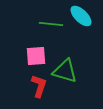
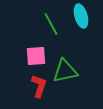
cyan ellipse: rotated 30 degrees clockwise
green line: rotated 55 degrees clockwise
green triangle: rotated 28 degrees counterclockwise
